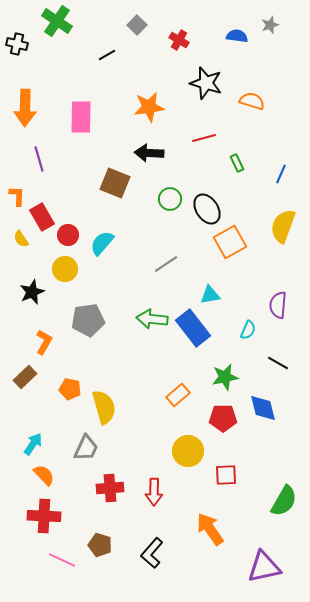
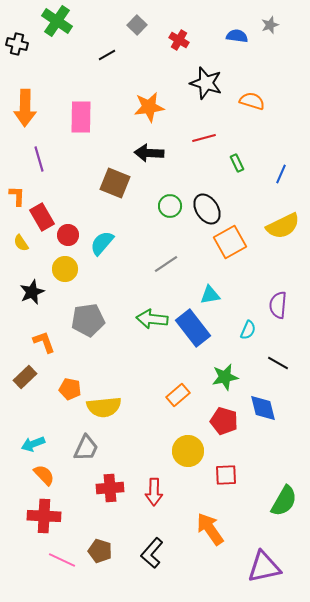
green circle at (170, 199): moved 7 px down
yellow semicircle at (283, 226): rotated 136 degrees counterclockwise
yellow semicircle at (21, 239): moved 4 px down
orange L-shape at (44, 342): rotated 50 degrees counterclockwise
yellow semicircle at (104, 407): rotated 100 degrees clockwise
red pentagon at (223, 418): moved 1 px right, 3 px down; rotated 16 degrees clockwise
cyan arrow at (33, 444): rotated 145 degrees counterclockwise
brown pentagon at (100, 545): moved 6 px down
